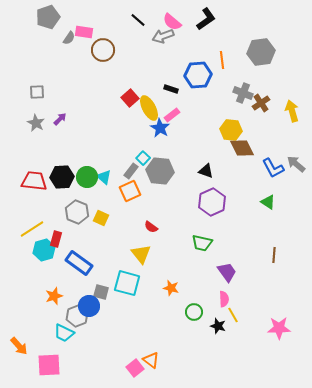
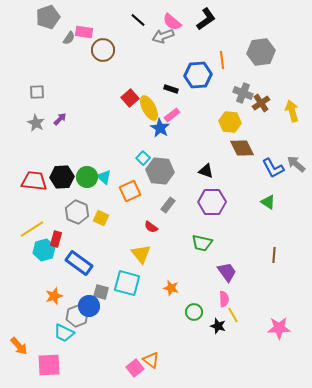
yellow hexagon at (231, 130): moved 1 px left, 8 px up
gray rectangle at (131, 171): moved 37 px right, 34 px down
purple hexagon at (212, 202): rotated 24 degrees clockwise
